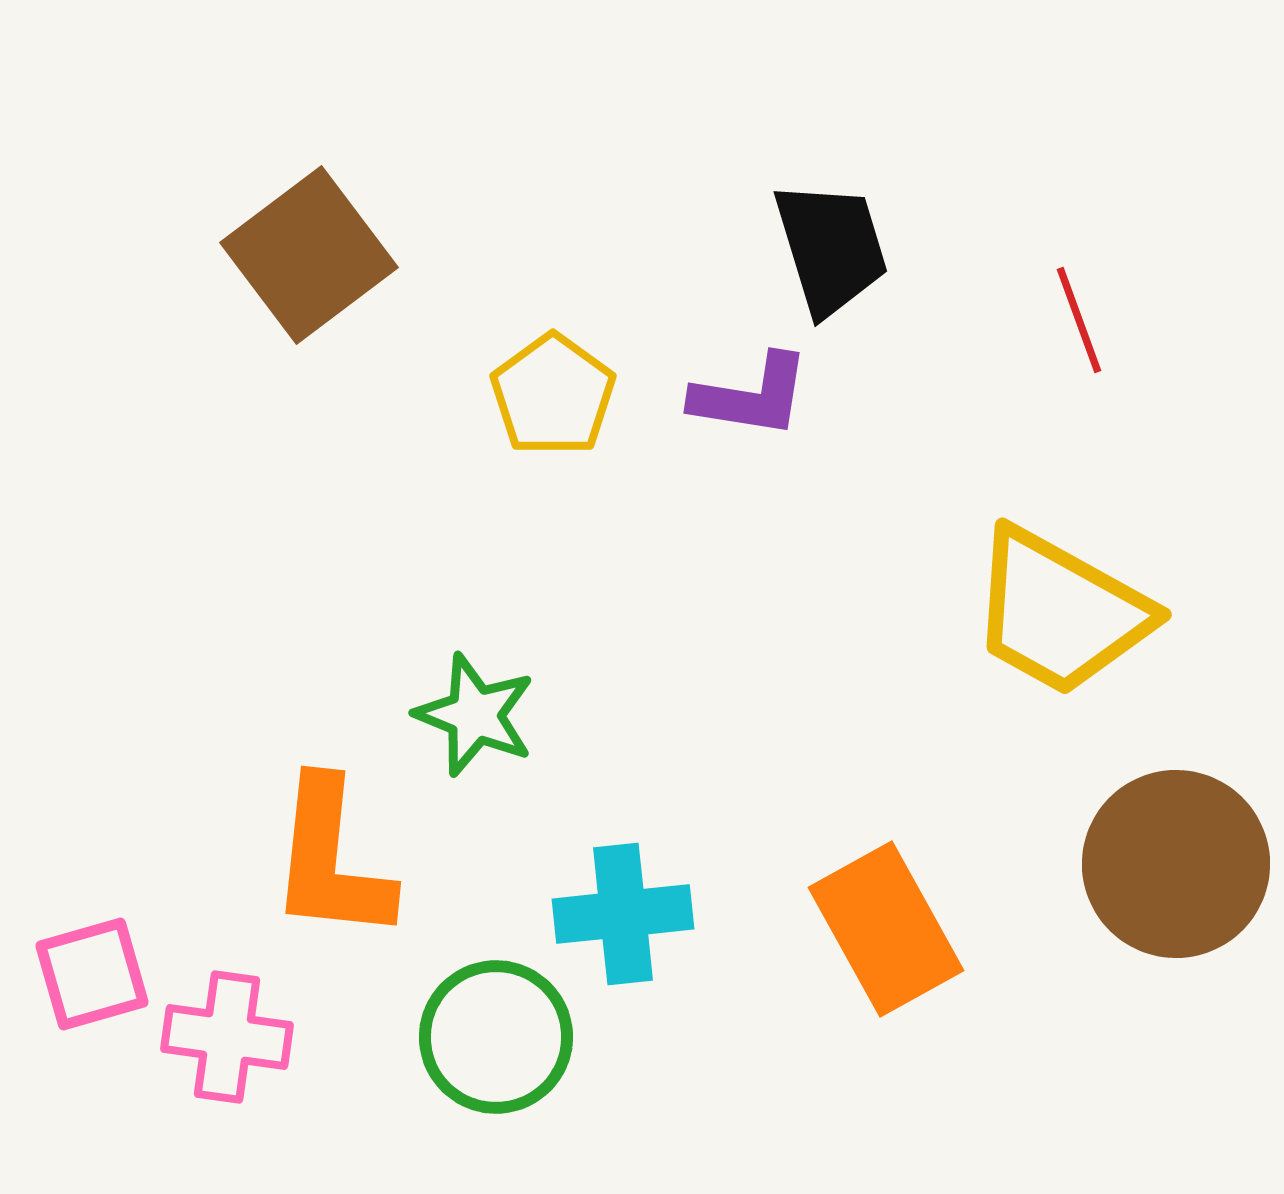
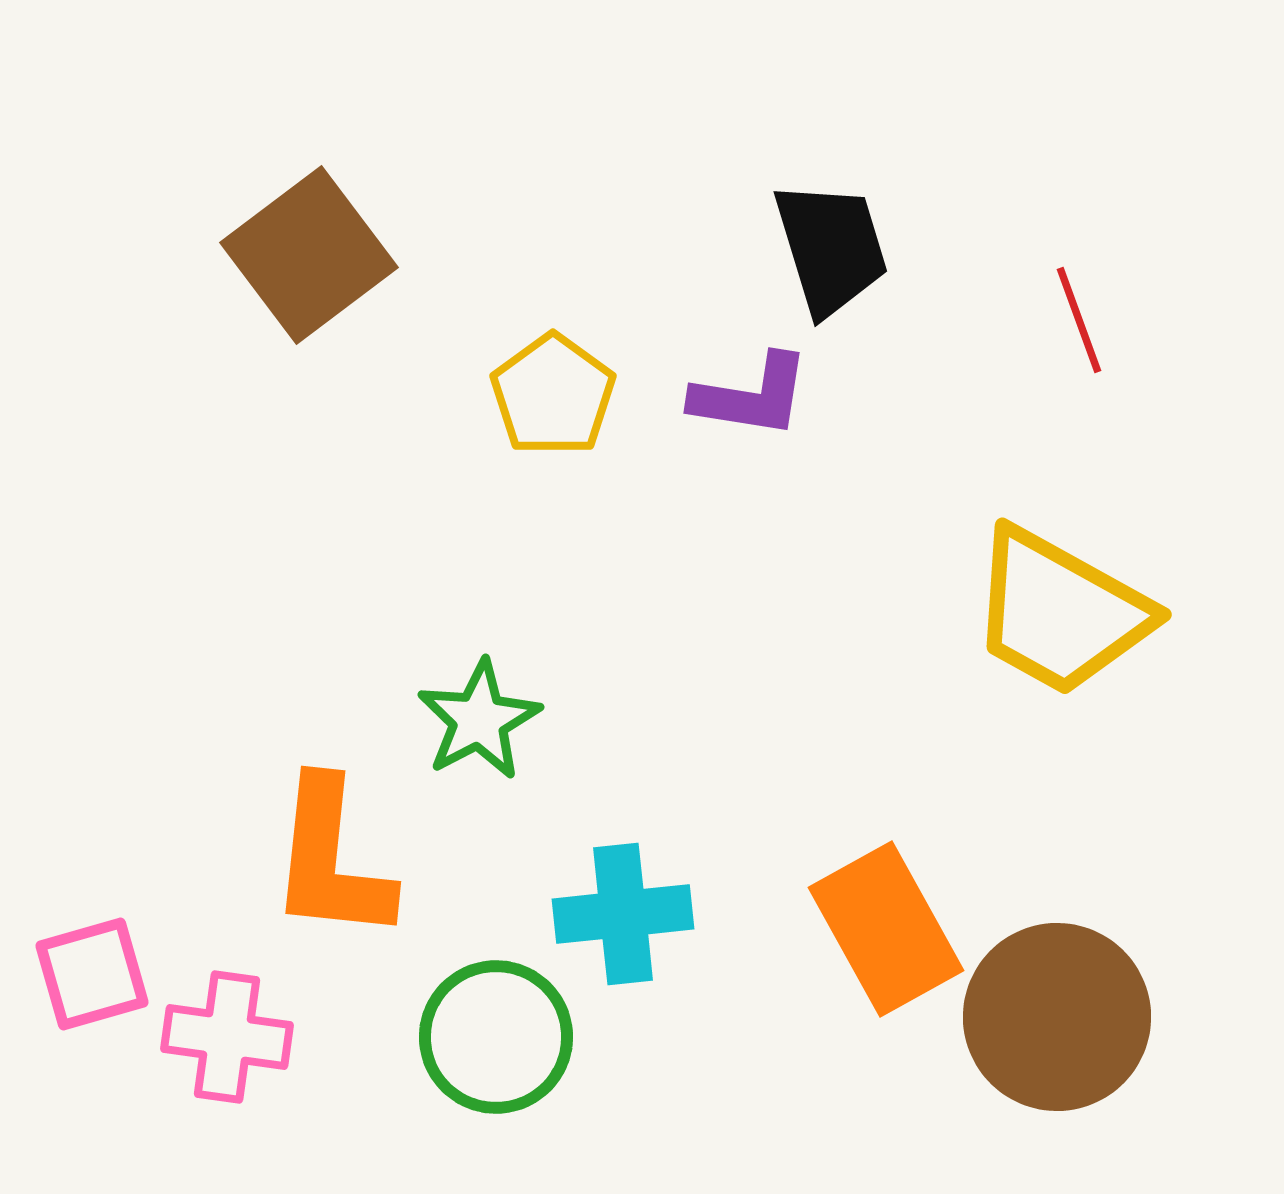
green star: moved 4 px right, 5 px down; rotated 22 degrees clockwise
brown circle: moved 119 px left, 153 px down
